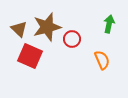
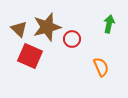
orange semicircle: moved 1 px left, 7 px down
